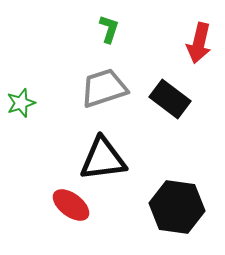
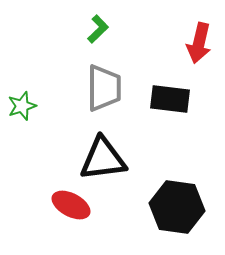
green L-shape: moved 11 px left; rotated 28 degrees clockwise
gray trapezoid: rotated 108 degrees clockwise
black rectangle: rotated 30 degrees counterclockwise
green star: moved 1 px right, 3 px down
red ellipse: rotated 9 degrees counterclockwise
